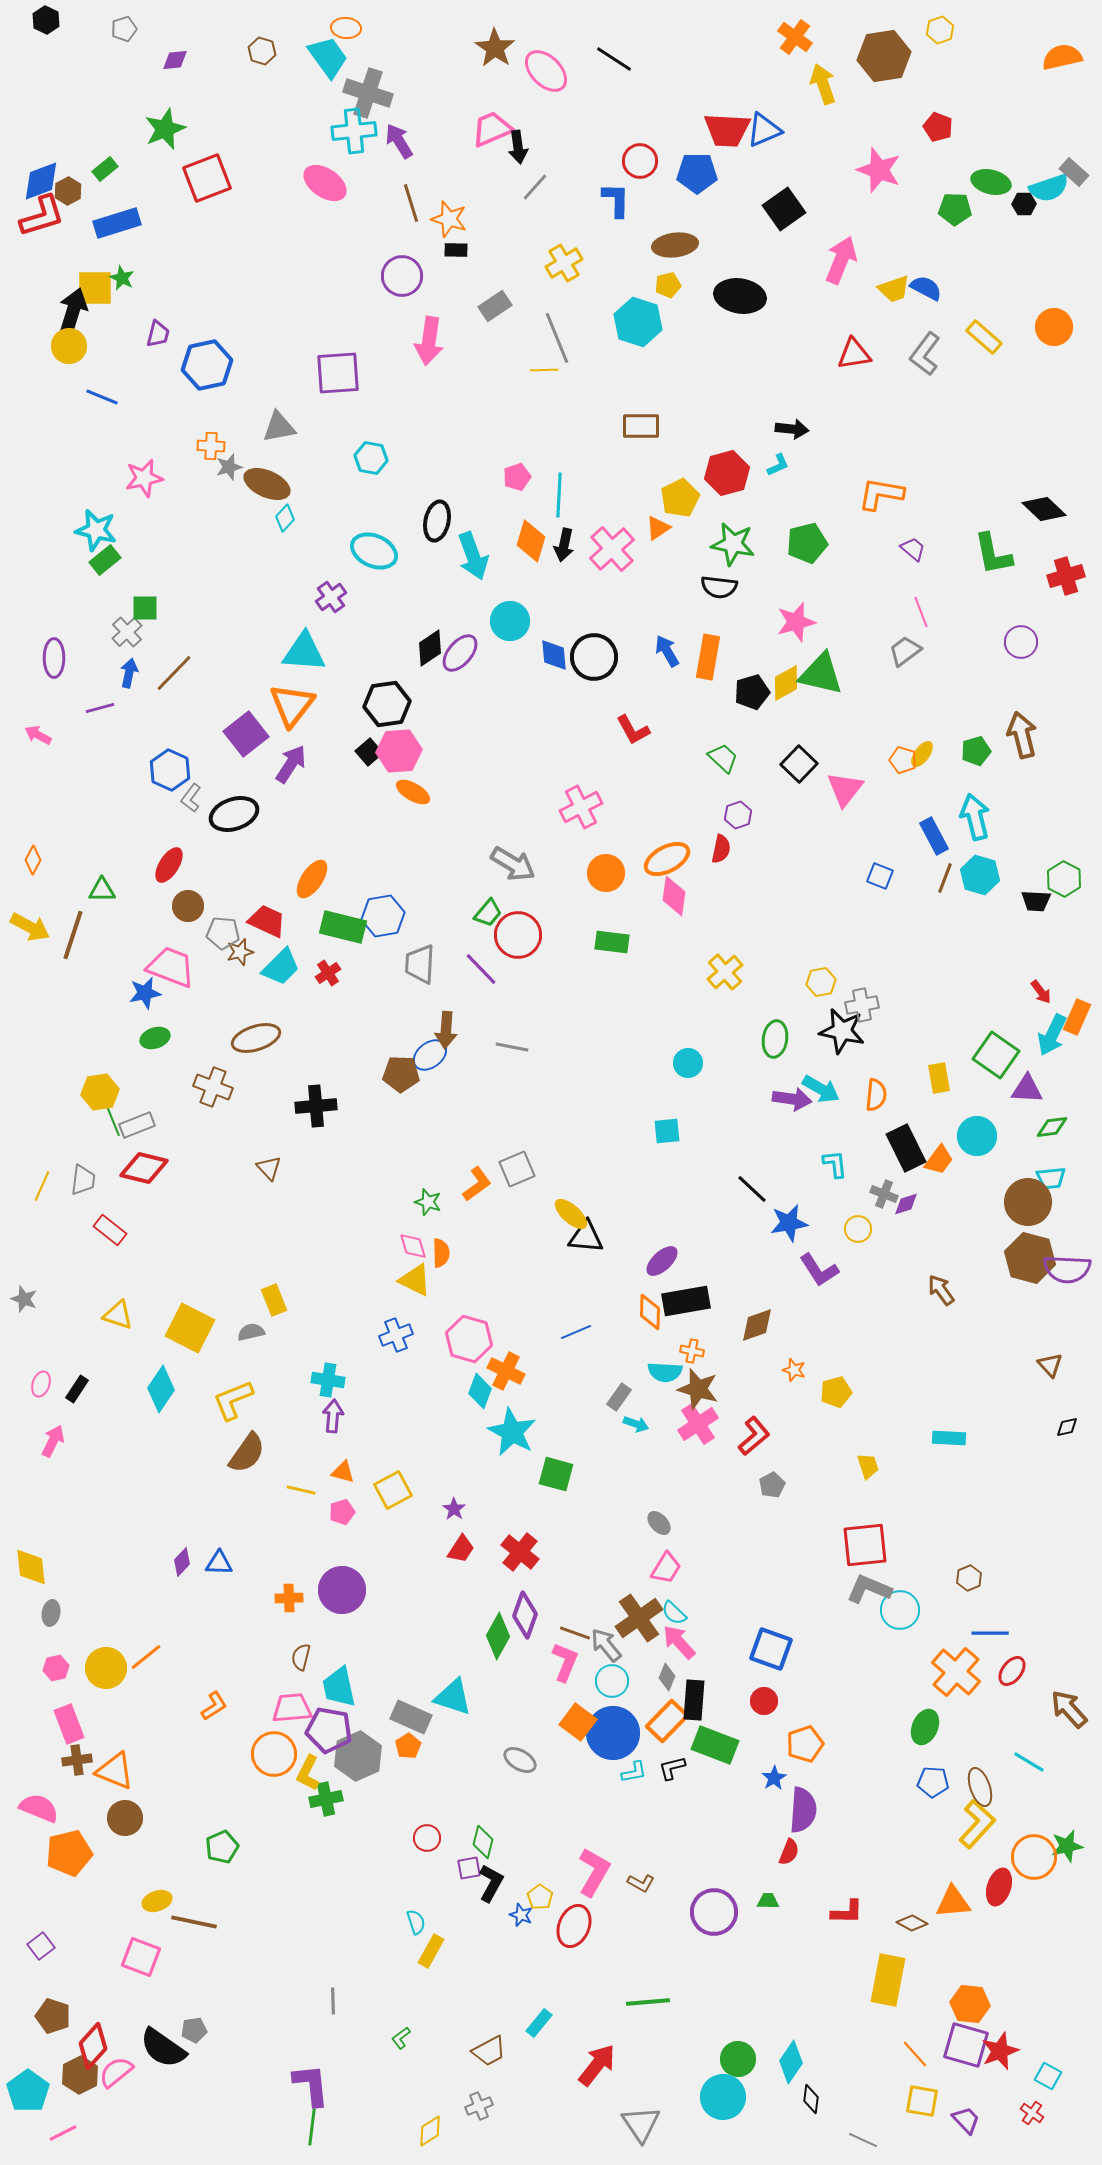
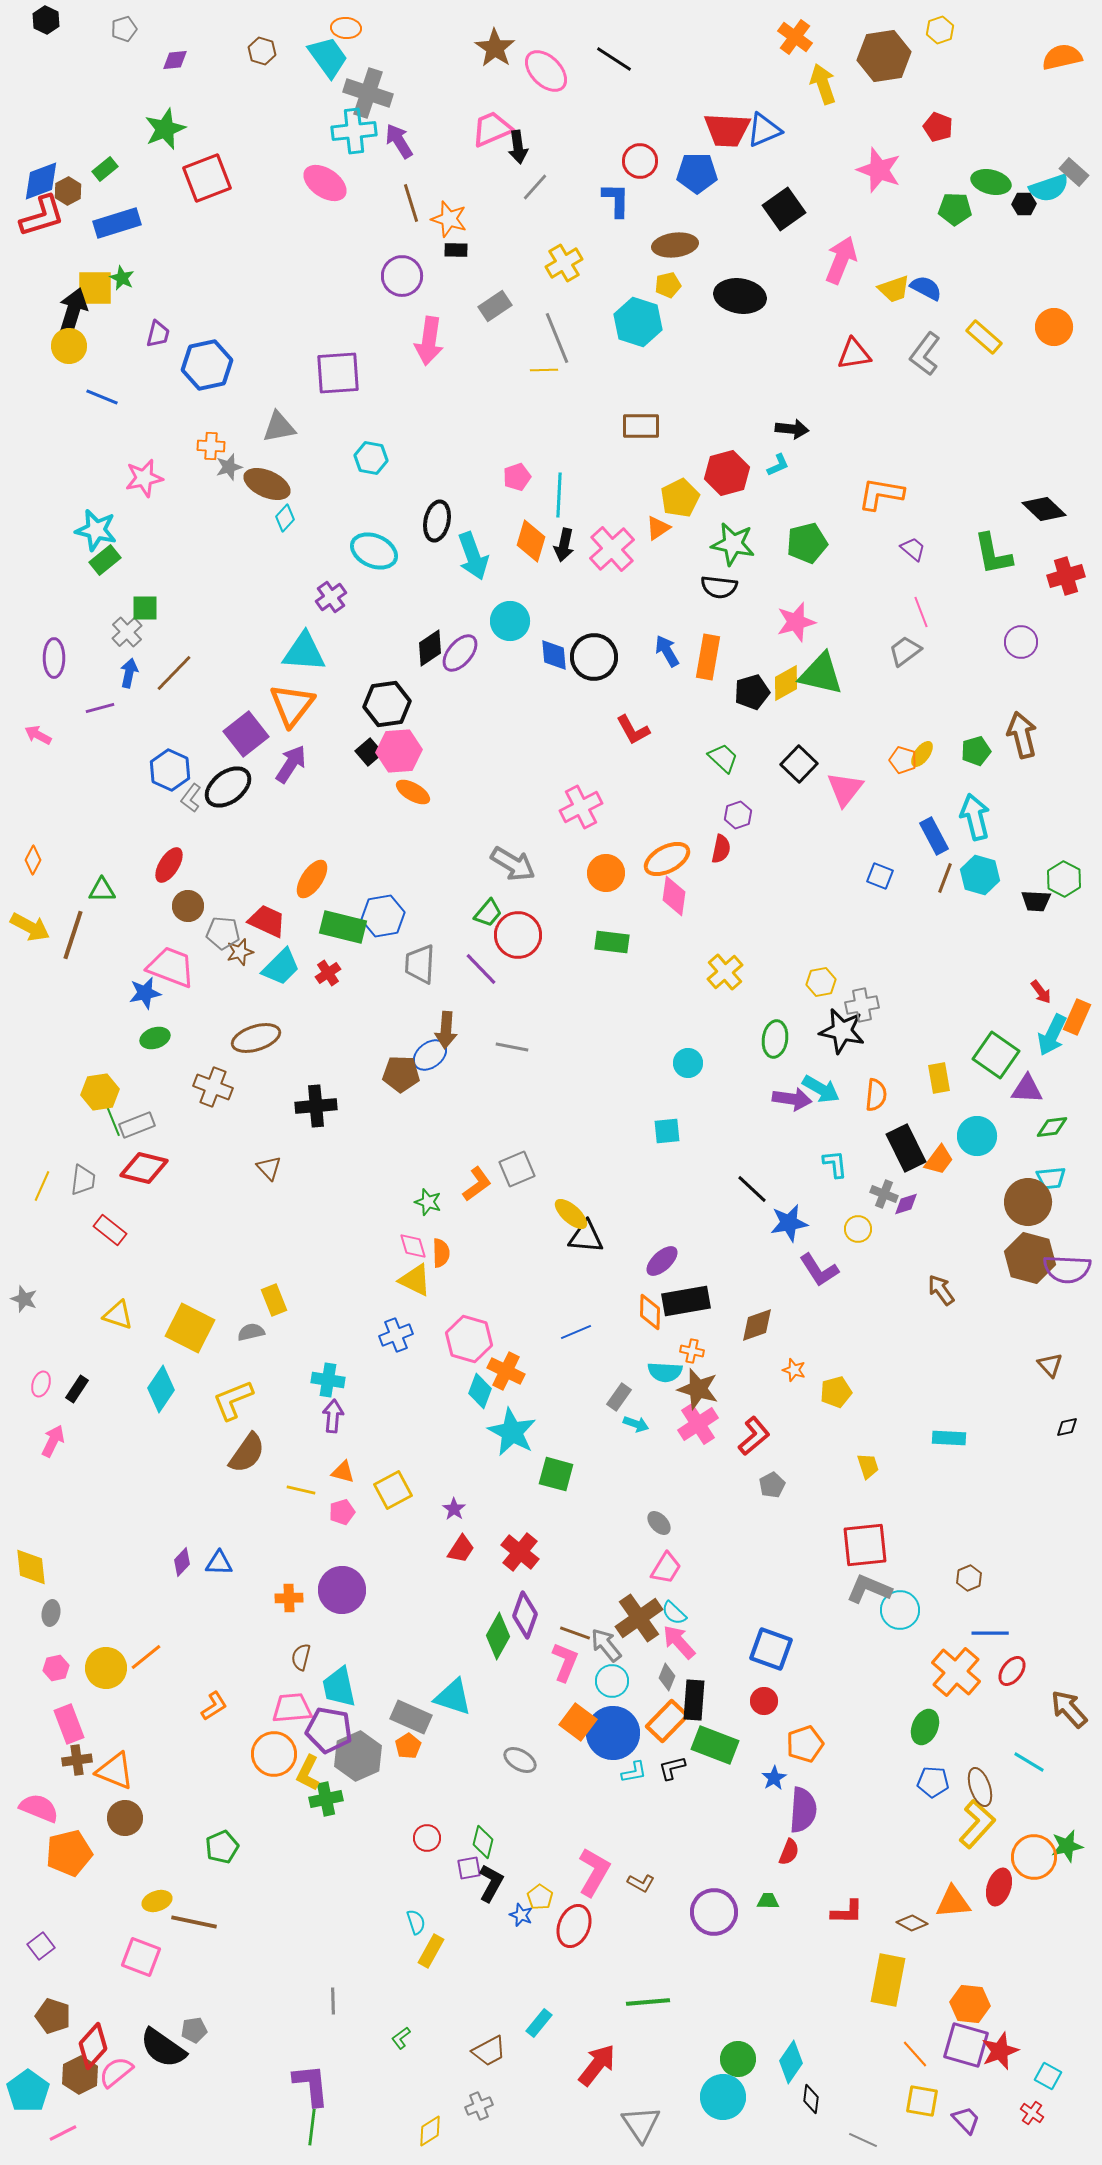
black ellipse at (234, 814): moved 6 px left, 27 px up; rotated 18 degrees counterclockwise
